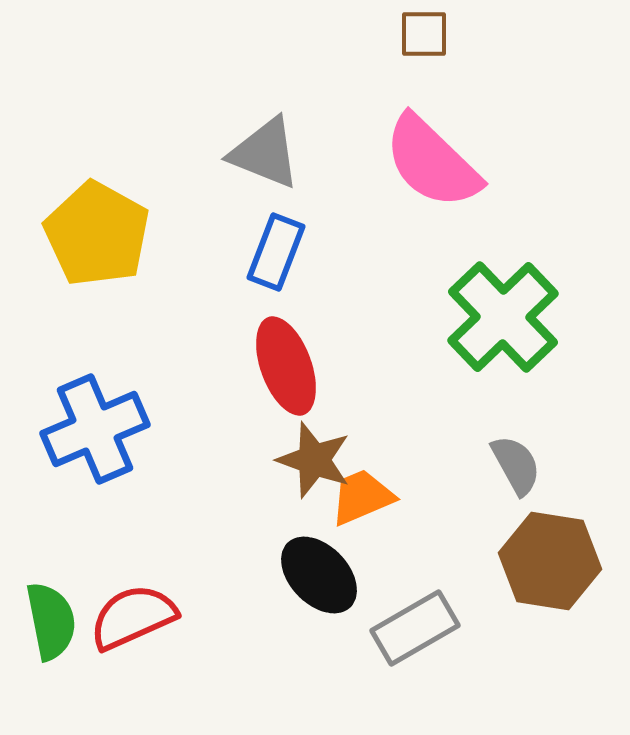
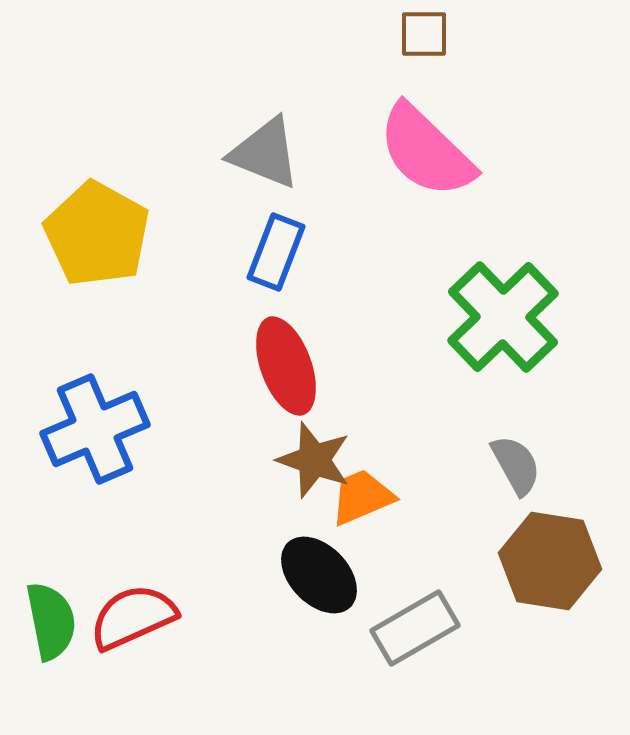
pink semicircle: moved 6 px left, 11 px up
